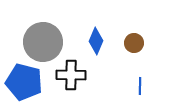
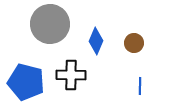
gray circle: moved 7 px right, 18 px up
blue pentagon: moved 2 px right
